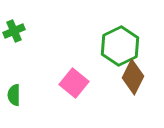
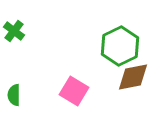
green cross: rotated 30 degrees counterclockwise
brown diamond: rotated 52 degrees clockwise
pink square: moved 8 px down; rotated 8 degrees counterclockwise
